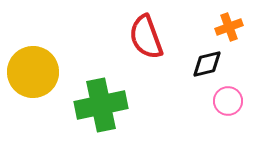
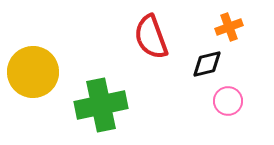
red semicircle: moved 5 px right
